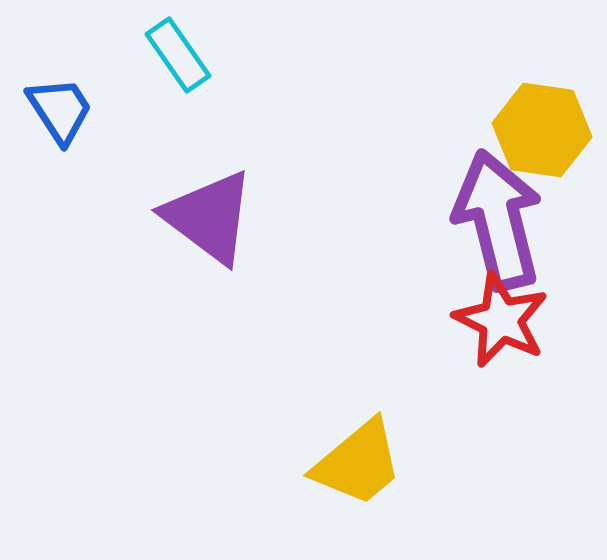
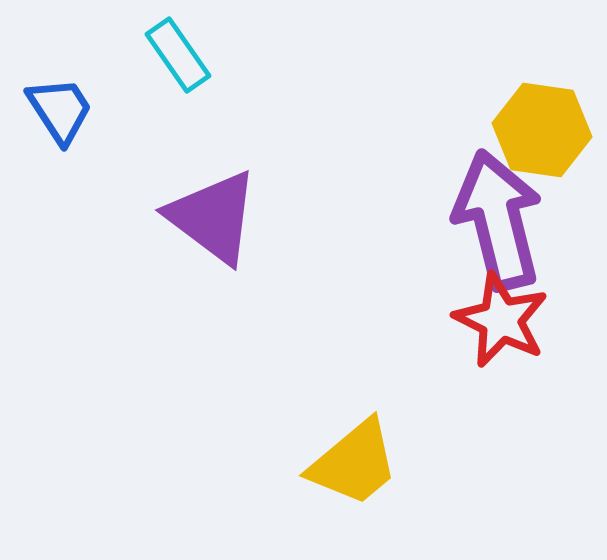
purple triangle: moved 4 px right
yellow trapezoid: moved 4 px left
